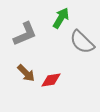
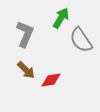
gray L-shape: rotated 44 degrees counterclockwise
gray semicircle: moved 1 px left, 2 px up; rotated 12 degrees clockwise
brown arrow: moved 3 px up
